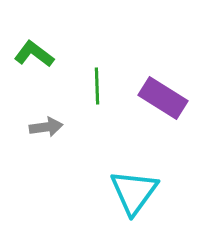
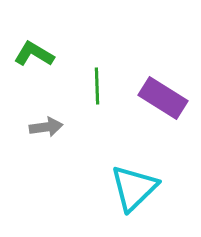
green L-shape: rotated 6 degrees counterclockwise
cyan triangle: moved 4 px up; rotated 10 degrees clockwise
